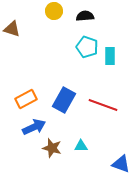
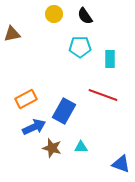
yellow circle: moved 3 px down
black semicircle: rotated 120 degrees counterclockwise
brown triangle: moved 5 px down; rotated 30 degrees counterclockwise
cyan pentagon: moved 7 px left; rotated 20 degrees counterclockwise
cyan rectangle: moved 3 px down
blue rectangle: moved 11 px down
red line: moved 10 px up
cyan triangle: moved 1 px down
